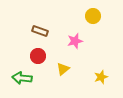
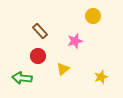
brown rectangle: rotated 28 degrees clockwise
